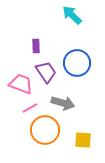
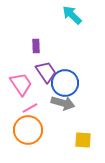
blue circle: moved 12 px left, 20 px down
pink trapezoid: rotated 35 degrees clockwise
orange circle: moved 17 px left
